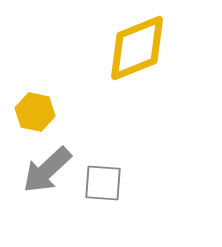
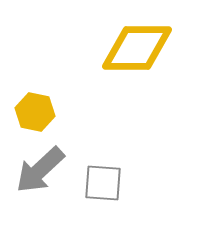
yellow diamond: rotated 22 degrees clockwise
gray arrow: moved 7 px left
